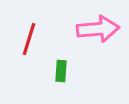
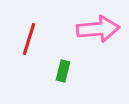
green rectangle: moved 2 px right; rotated 10 degrees clockwise
